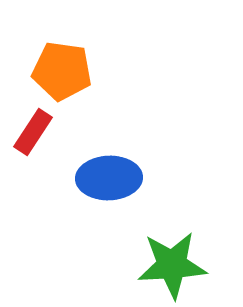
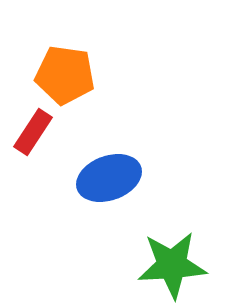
orange pentagon: moved 3 px right, 4 px down
blue ellipse: rotated 18 degrees counterclockwise
